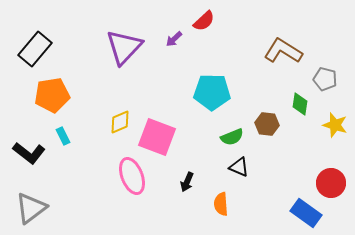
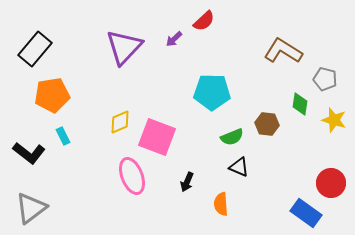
yellow star: moved 1 px left, 5 px up
